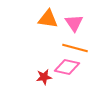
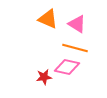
orange triangle: rotated 15 degrees clockwise
pink triangle: moved 3 px right, 1 px down; rotated 24 degrees counterclockwise
